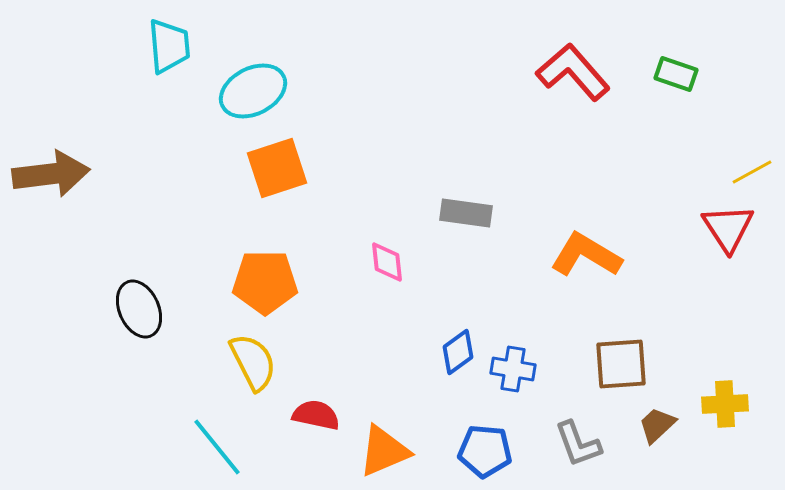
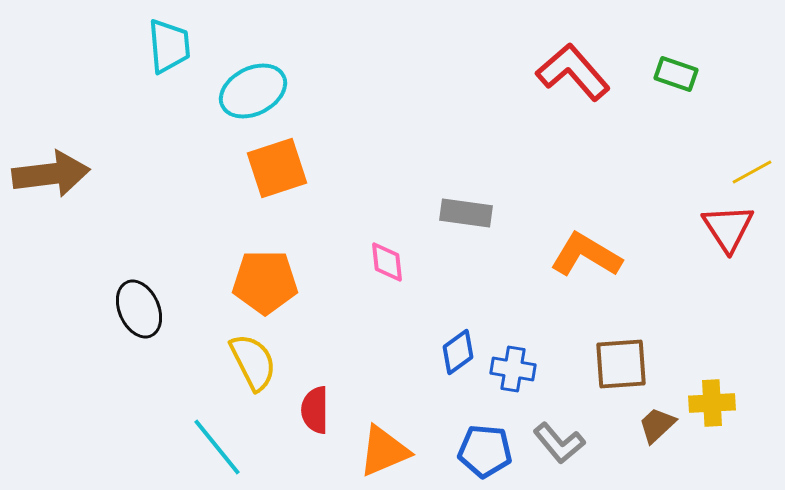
yellow cross: moved 13 px left, 1 px up
red semicircle: moved 1 px left, 5 px up; rotated 102 degrees counterclockwise
gray L-shape: moved 19 px left, 1 px up; rotated 20 degrees counterclockwise
